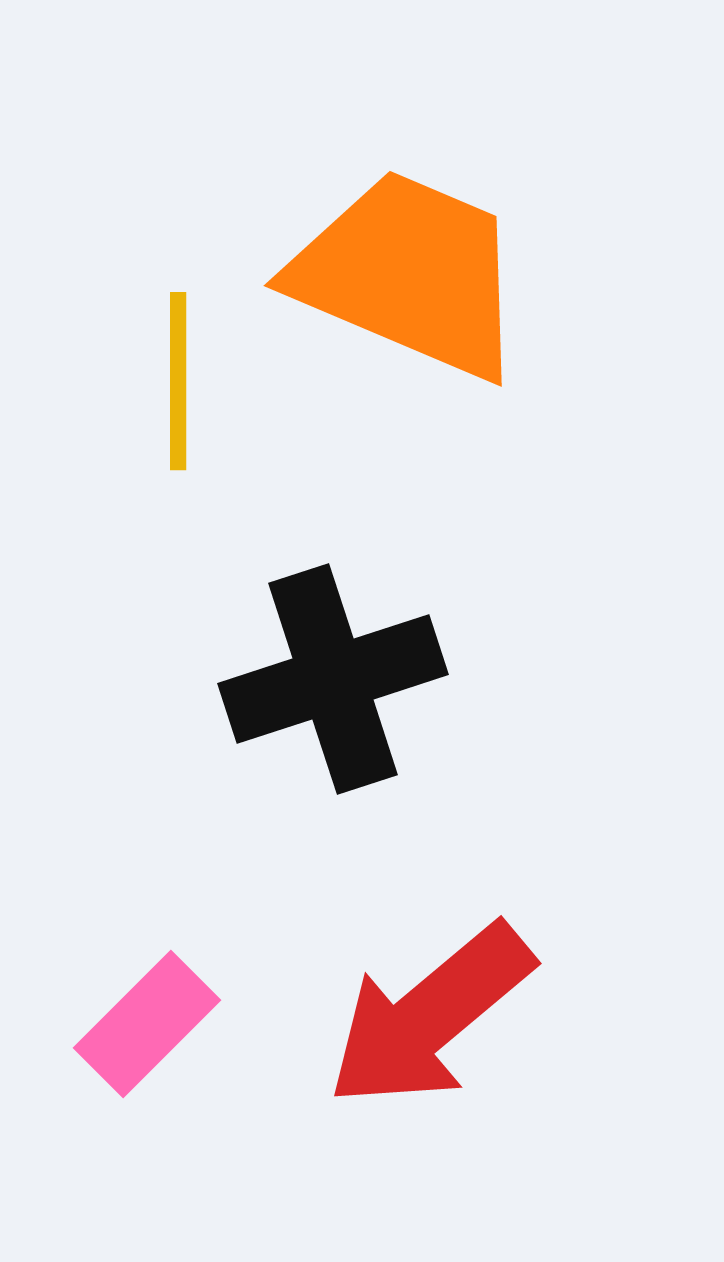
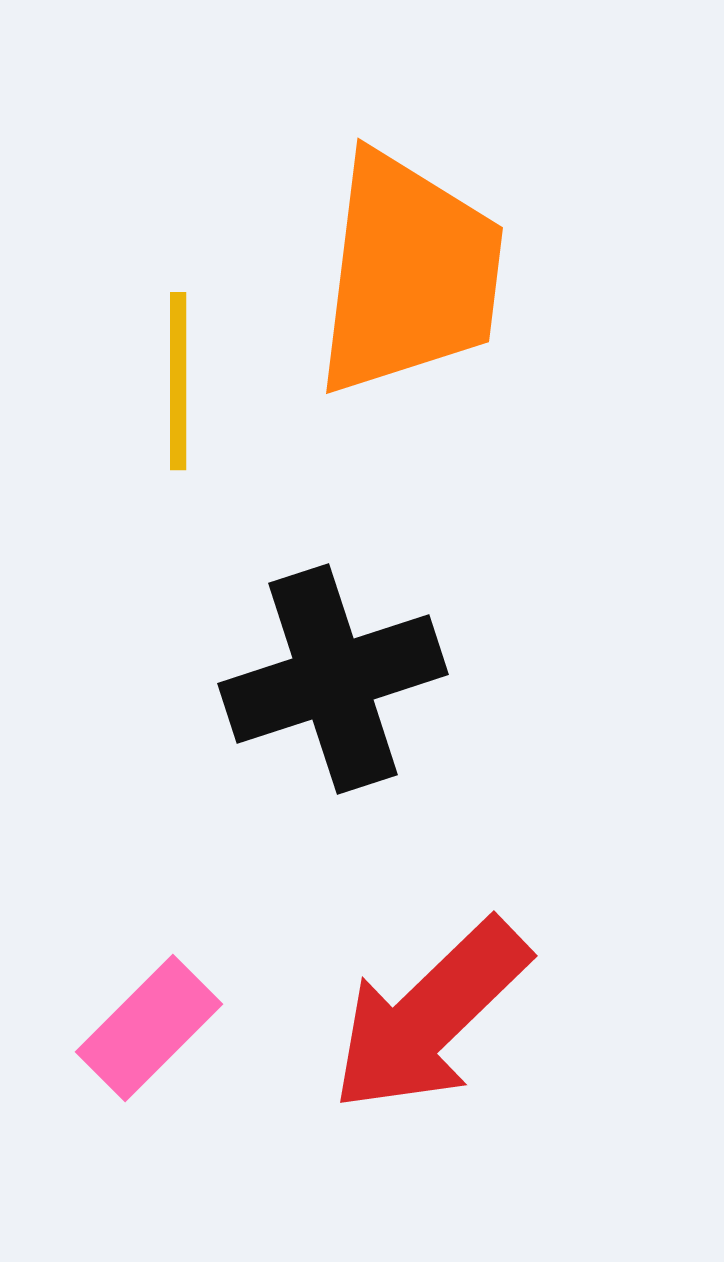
orange trapezoid: rotated 74 degrees clockwise
red arrow: rotated 4 degrees counterclockwise
pink rectangle: moved 2 px right, 4 px down
